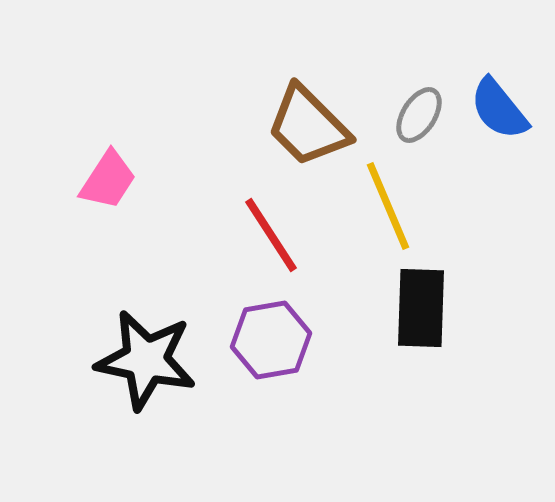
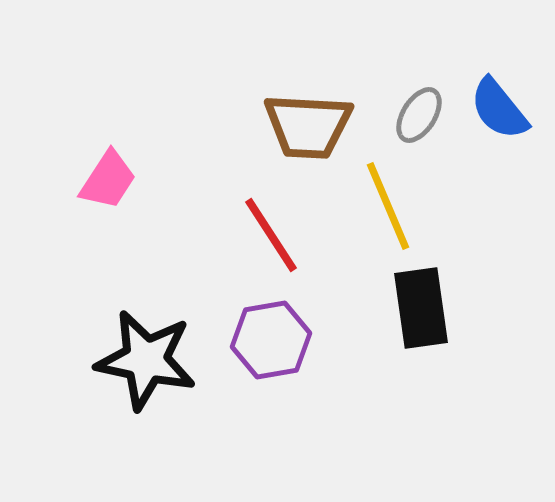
brown trapezoid: rotated 42 degrees counterclockwise
black rectangle: rotated 10 degrees counterclockwise
